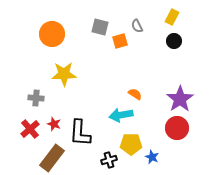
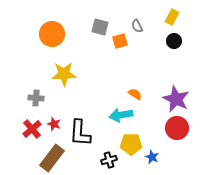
purple star: moved 4 px left; rotated 12 degrees counterclockwise
red cross: moved 2 px right
